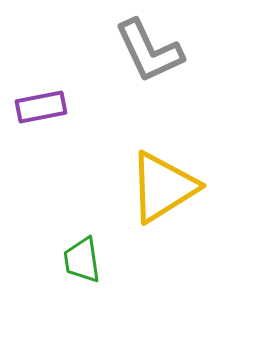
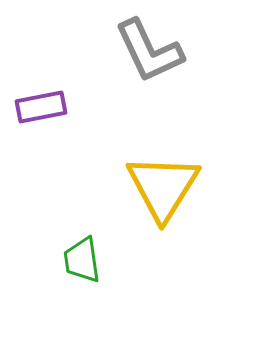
yellow triangle: rotated 26 degrees counterclockwise
